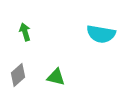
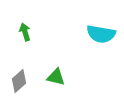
gray diamond: moved 1 px right, 6 px down
